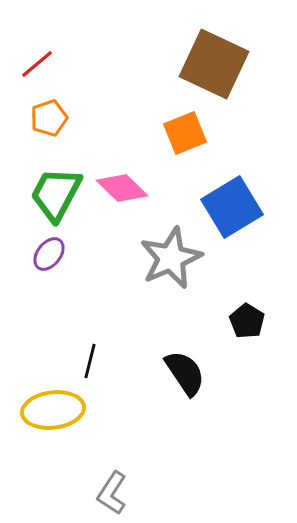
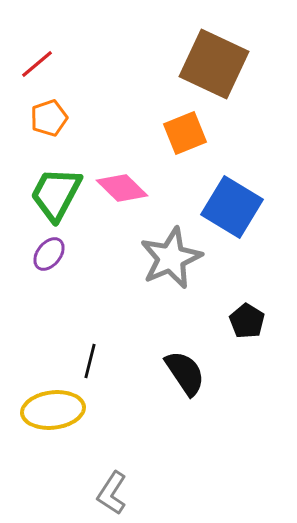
blue square: rotated 28 degrees counterclockwise
